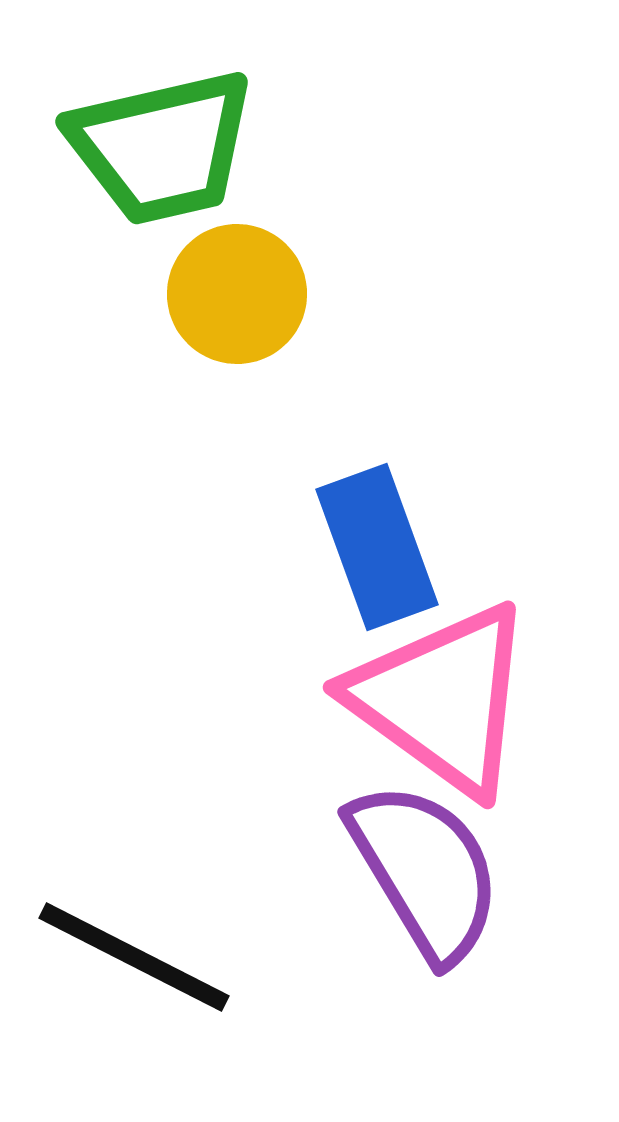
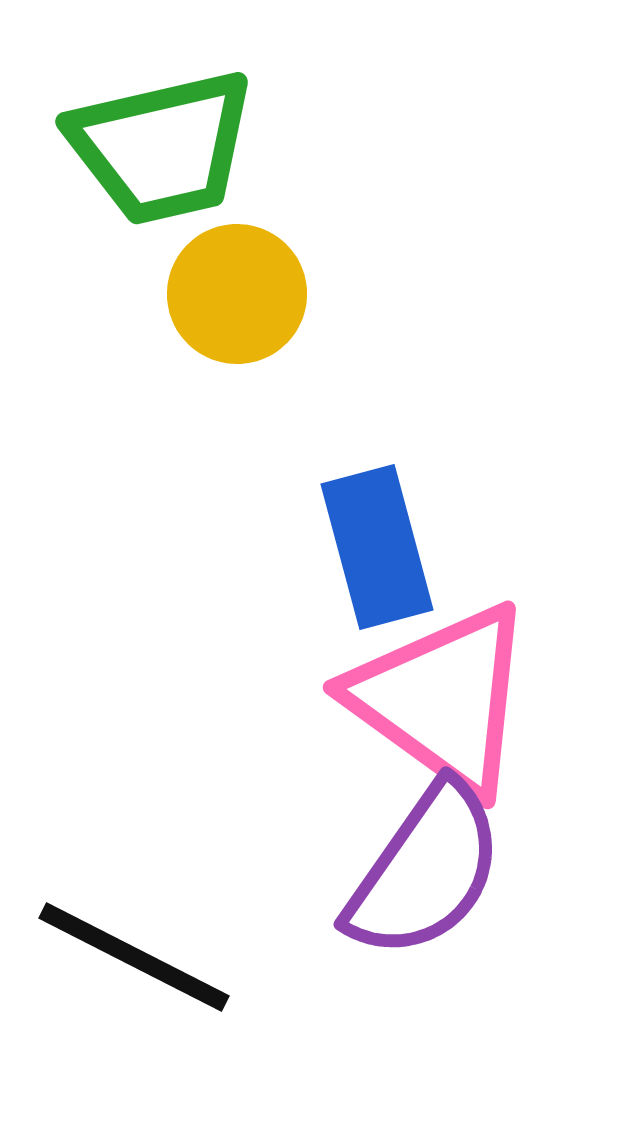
blue rectangle: rotated 5 degrees clockwise
purple semicircle: rotated 66 degrees clockwise
